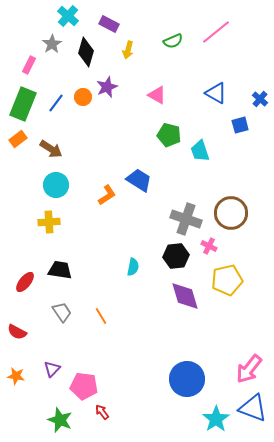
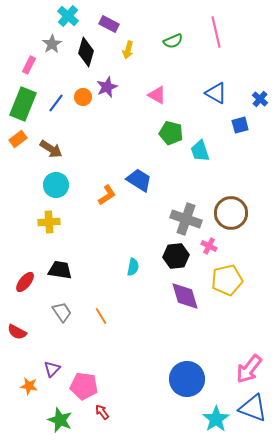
pink line at (216, 32): rotated 64 degrees counterclockwise
green pentagon at (169, 135): moved 2 px right, 2 px up
orange star at (16, 376): moved 13 px right, 10 px down
